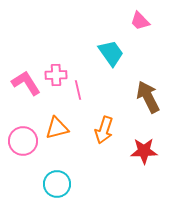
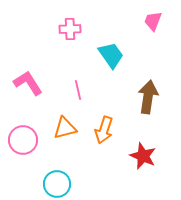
pink trapezoid: moved 13 px right; rotated 65 degrees clockwise
cyan trapezoid: moved 2 px down
pink cross: moved 14 px right, 46 px up
pink L-shape: moved 2 px right
brown arrow: rotated 36 degrees clockwise
orange triangle: moved 8 px right
pink circle: moved 1 px up
red star: moved 1 px left, 5 px down; rotated 24 degrees clockwise
